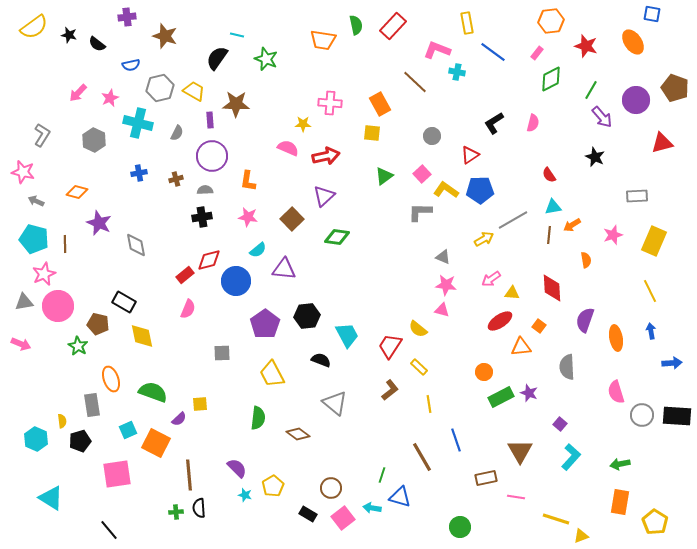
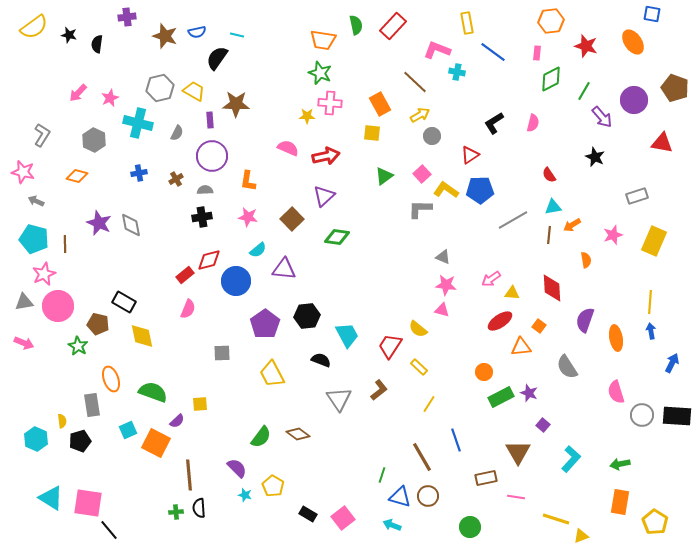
black semicircle at (97, 44): rotated 60 degrees clockwise
pink rectangle at (537, 53): rotated 32 degrees counterclockwise
green star at (266, 59): moved 54 px right, 14 px down
blue semicircle at (131, 65): moved 66 px right, 33 px up
green line at (591, 90): moved 7 px left, 1 px down
purple circle at (636, 100): moved 2 px left
yellow star at (303, 124): moved 4 px right, 8 px up
red triangle at (662, 143): rotated 25 degrees clockwise
brown cross at (176, 179): rotated 16 degrees counterclockwise
orange diamond at (77, 192): moved 16 px up
gray rectangle at (637, 196): rotated 15 degrees counterclockwise
gray L-shape at (420, 212): moved 3 px up
yellow arrow at (484, 239): moved 64 px left, 124 px up
gray diamond at (136, 245): moved 5 px left, 20 px up
yellow line at (650, 291): moved 11 px down; rotated 30 degrees clockwise
pink arrow at (21, 344): moved 3 px right, 1 px up
blue arrow at (672, 363): rotated 60 degrees counterclockwise
gray semicircle at (567, 367): rotated 30 degrees counterclockwise
brown L-shape at (390, 390): moved 11 px left
gray triangle at (335, 403): moved 4 px right, 4 px up; rotated 16 degrees clockwise
yellow line at (429, 404): rotated 42 degrees clockwise
green semicircle at (258, 418): moved 3 px right, 19 px down; rotated 30 degrees clockwise
purple semicircle at (179, 419): moved 2 px left, 2 px down
purple square at (560, 424): moved 17 px left, 1 px down
brown triangle at (520, 451): moved 2 px left, 1 px down
cyan L-shape at (571, 457): moved 2 px down
pink square at (117, 474): moved 29 px left, 29 px down; rotated 16 degrees clockwise
yellow pentagon at (273, 486): rotated 10 degrees counterclockwise
brown circle at (331, 488): moved 97 px right, 8 px down
cyan arrow at (372, 508): moved 20 px right, 17 px down; rotated 12 degrees clockwise
green circle at (460, 527): moved 10 px right
